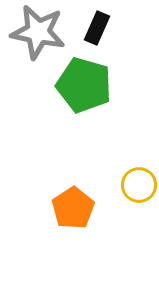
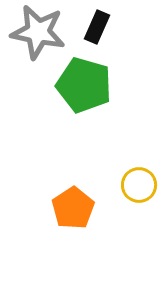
black rectangle: moved 1 px up
